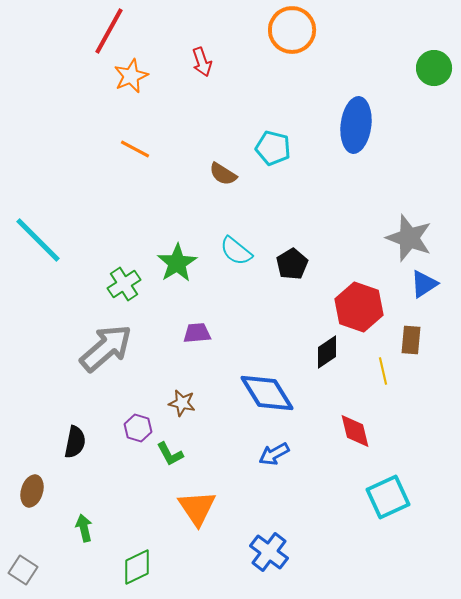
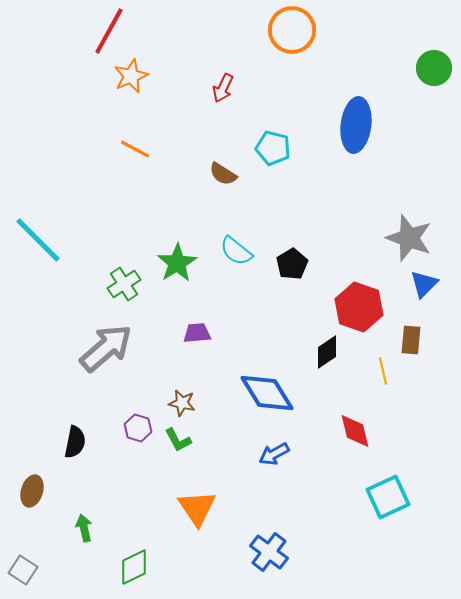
red arrow: moved 21 px right, 26 px down; rotated 44 degrees clockwise
blue triangle: rotated 12 degrees counterclockwise
green L-shape: moved 8 px right, 14 px up
green diamond: moved 3 px left
